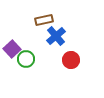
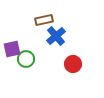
purple square: rotated 30 degrees clockwise
red circle: moved 2 px right, 4 px down
